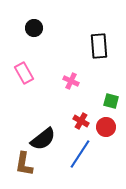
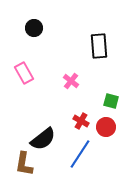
pink cross: rotated 14 degrees clockwise
